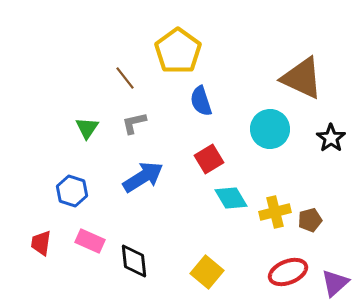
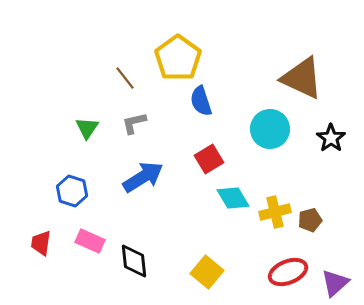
yellow pentagon: moved 7 px down
cyan diamond: moved 2 px right
